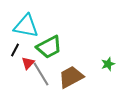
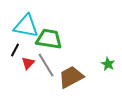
green trapezoid: moved 8 px up; rotated 144 degrees counterclockwise
green star: rotated 24 degrees counterclockwise
gray line: moved 5 px right, 9 px up
